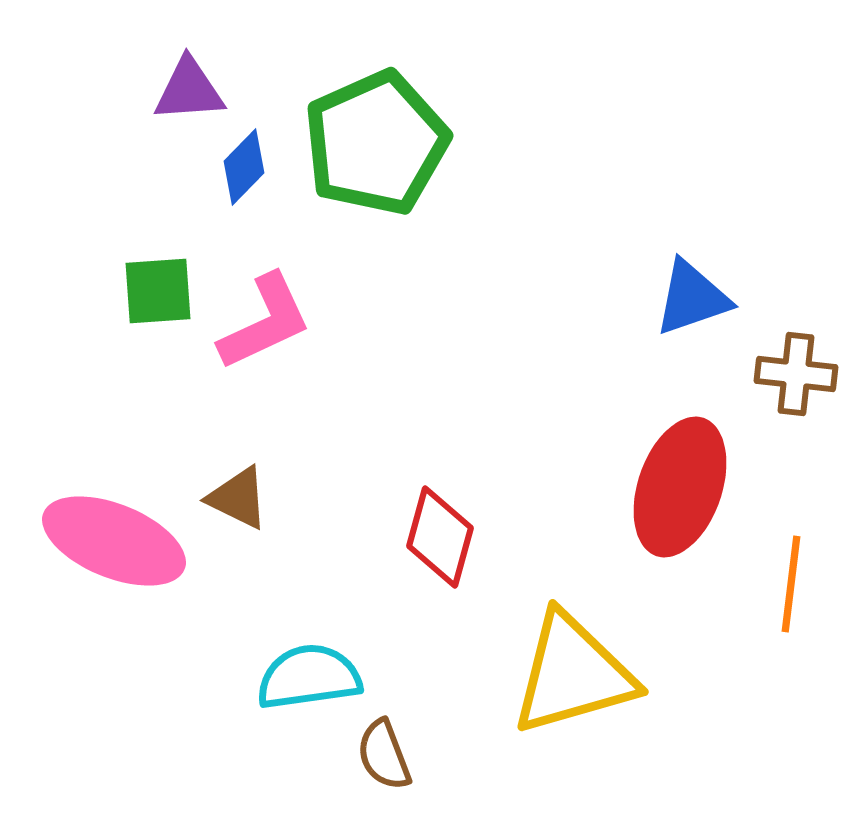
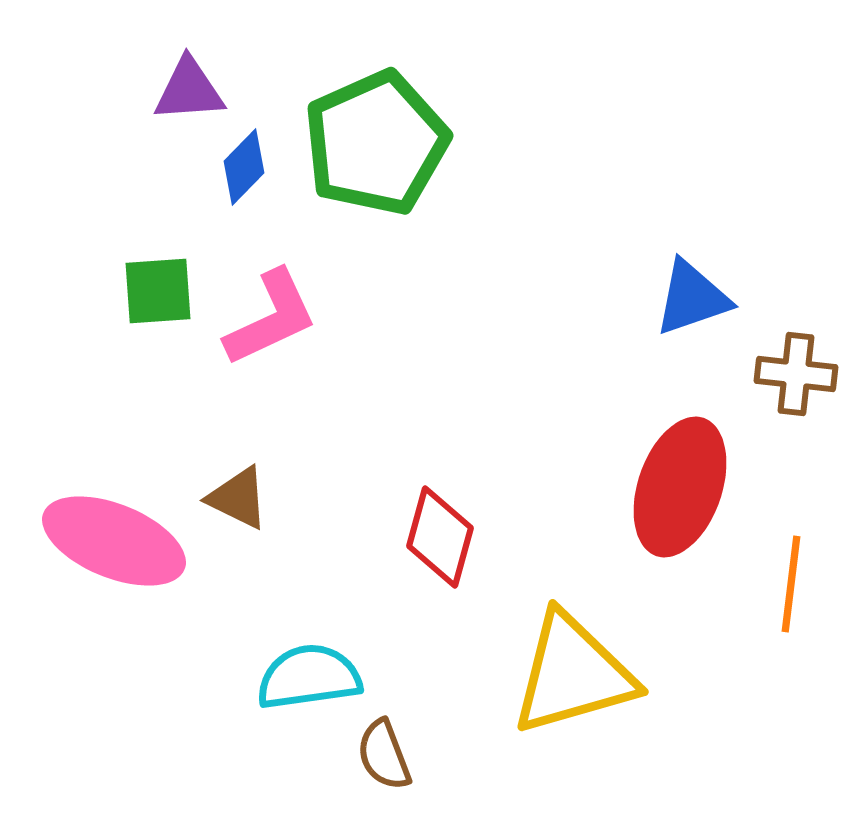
pink L-shape: moved 6 px right, 4 px up
